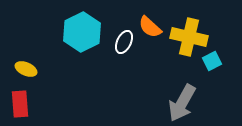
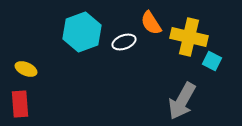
orange semicircle: moved 1 px right, 4 px up; rotated 15 degrees clockwise
cyan hexagon: rotated 6 degrees clockwise
white ellipse: rotated 45 degrees clockwise
cyan square: rotated 36 degrees counterclockwise
gray arrow: moved 2 px up
